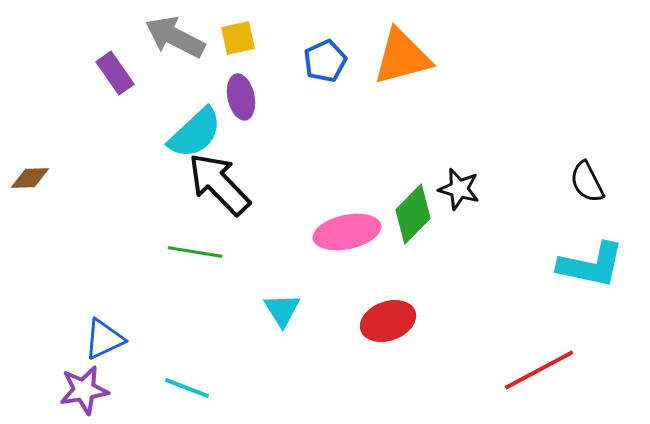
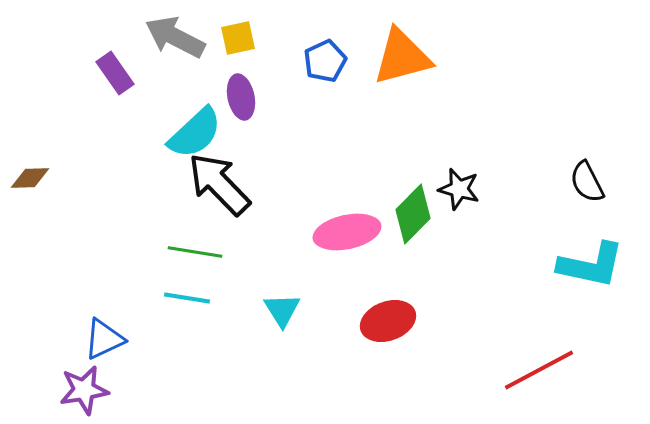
cyan line: moved 90 px up; rotated 12 degrees counterclockwise
